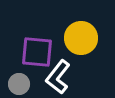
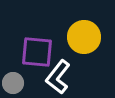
yellow circle: moved 3 px right, 1 px up
gray circle: moved 6 px left, 1 px up
